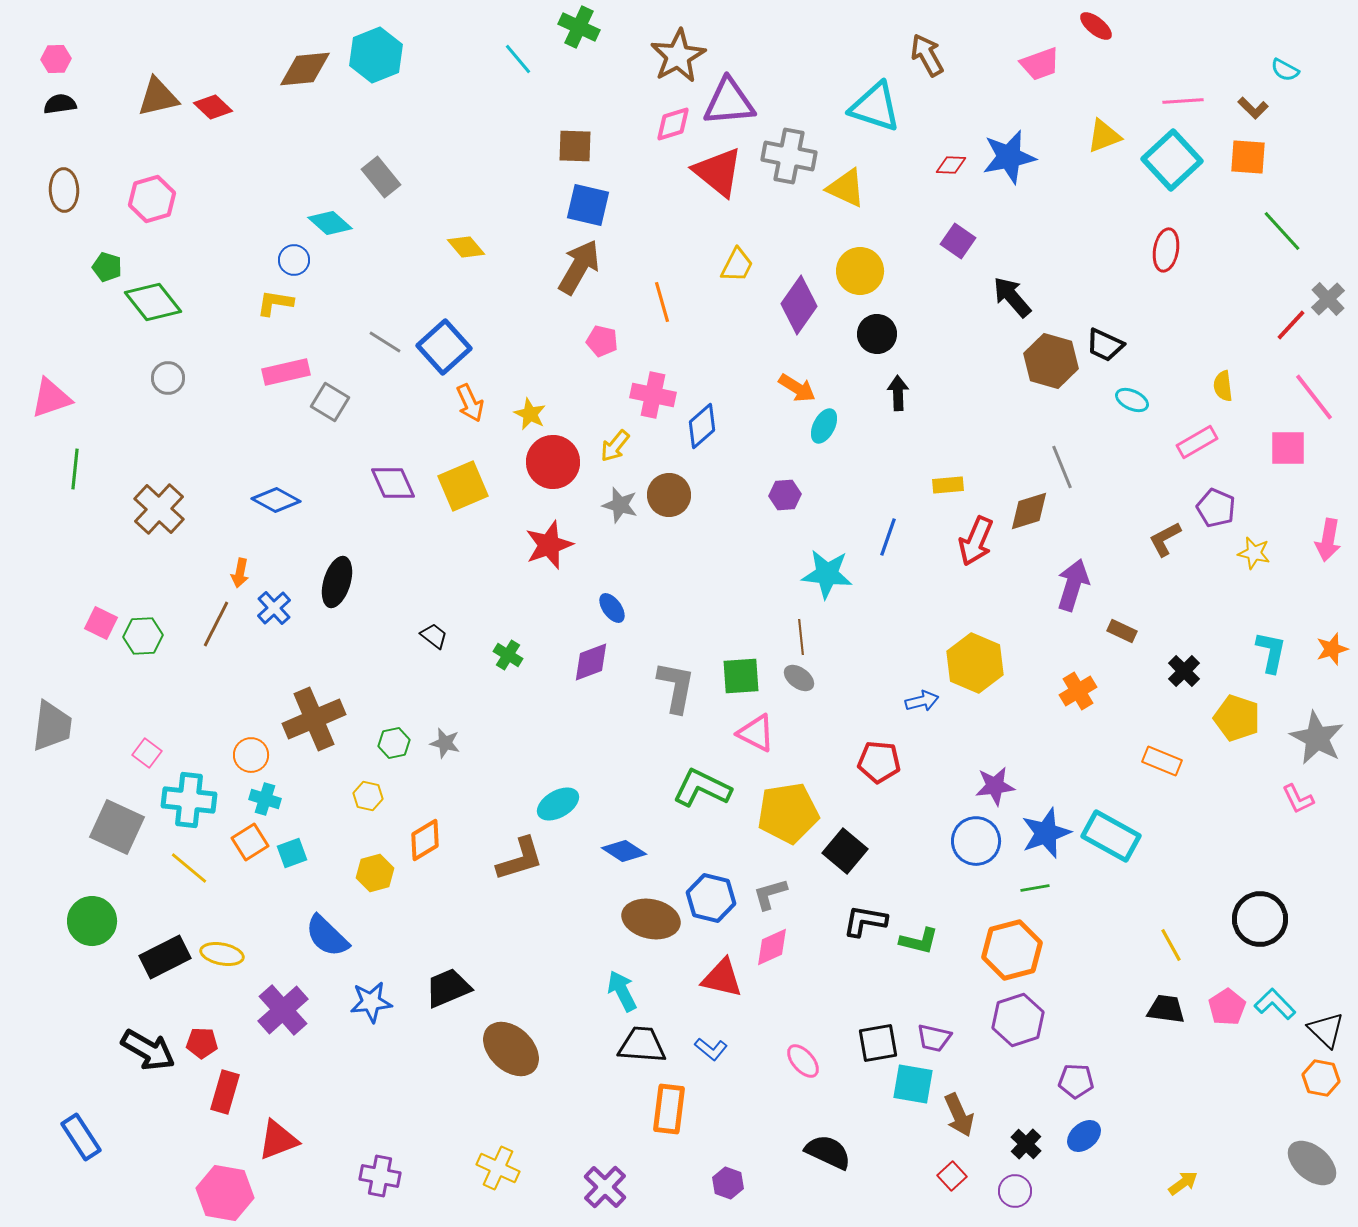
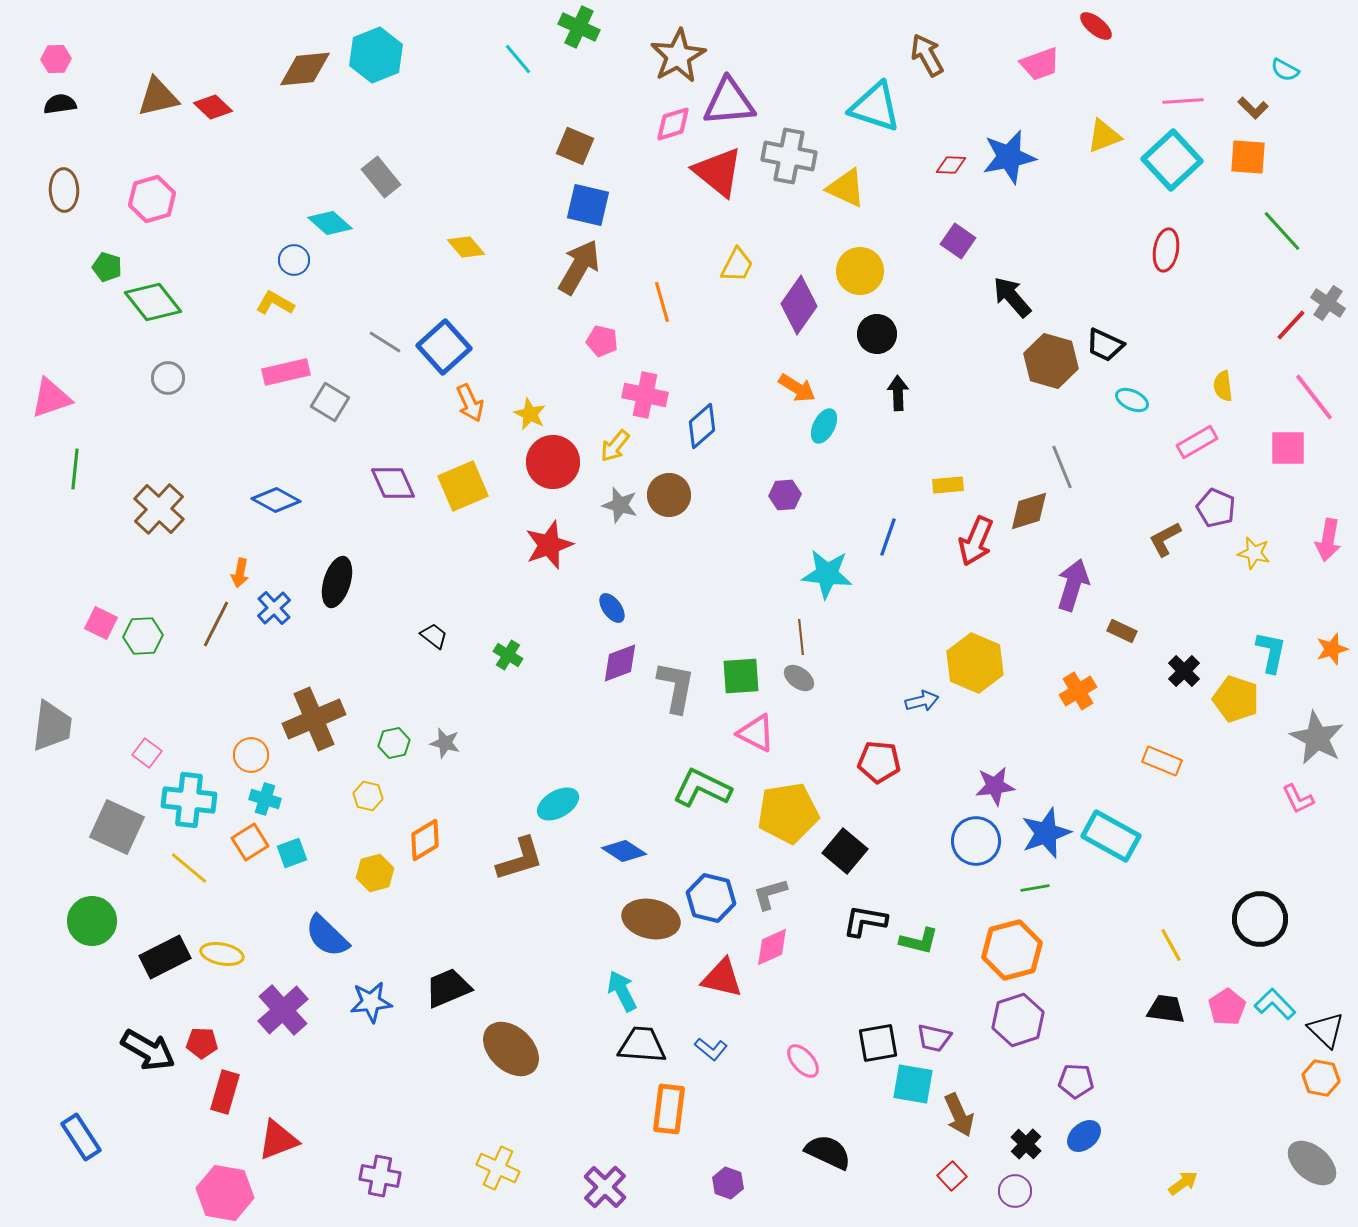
brown square at (575, 146): rotated 21 degrees clockwise
gray cross at (1328, 299): moved 4 px down; rotated 12 degrees counterclockwise
yellow L-shape at (275, 303): rotated 21 degrees clockwise
pink cross at (653, 395): moved 8 px left
purple diamond at (591, 662): moved 29 px right, 1 px down
yellow pentagon at (1237, 718): moved 1 px left, 19 px up
